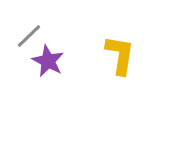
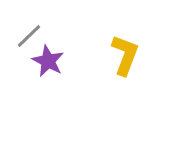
yellow L-shape: moved 5 px right; rotated 12 degrees clockwise
